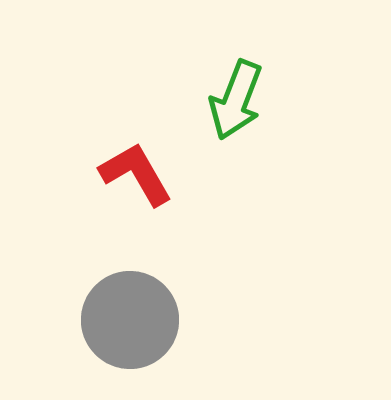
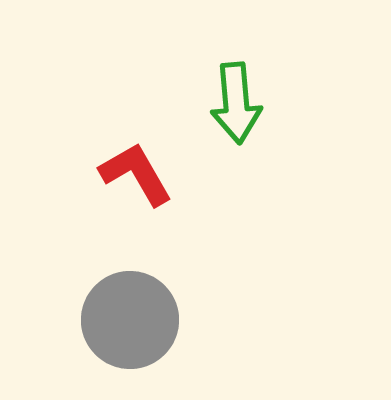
green arrow: moved 3 px down; rotated 26 degrees counterclockwise
